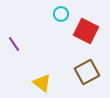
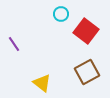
red square: rotated 10 degrees clockwise
